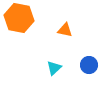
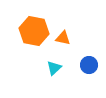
orange hexagon: moved 15 px right, 13 px down
orange triangle: moved 2 px left, 8 px down
